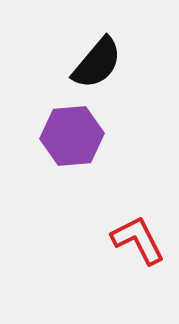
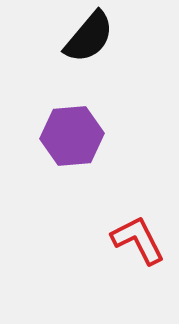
black semicircle: moved 8 px left, 26 px up
